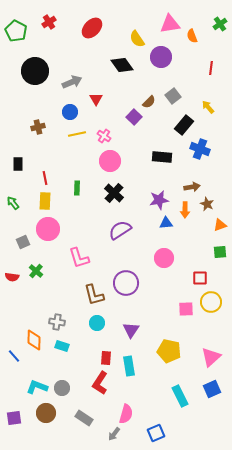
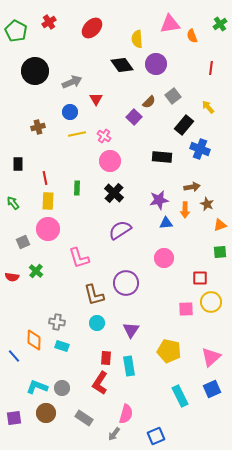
yellow semicircle at (137, 39): rotated 30 degrees clockwise
purple circle at (161, 57): moved 5 px left, 7 px down
yellow rectangle at (45, 201): moved 3 px right
blue square at (156, 433): moved 3 px down
